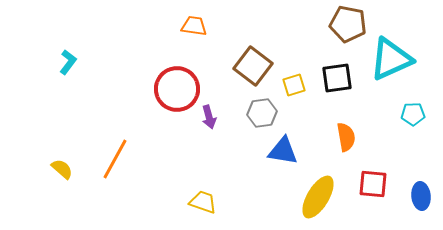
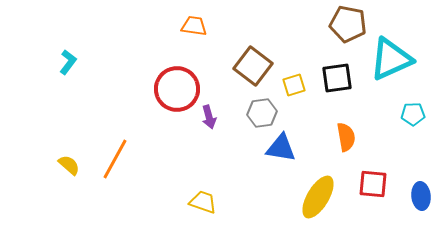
blue triangle: moved 2 px left, 3 px up
yellow semicircle: moved 7 px right, 4 px up
